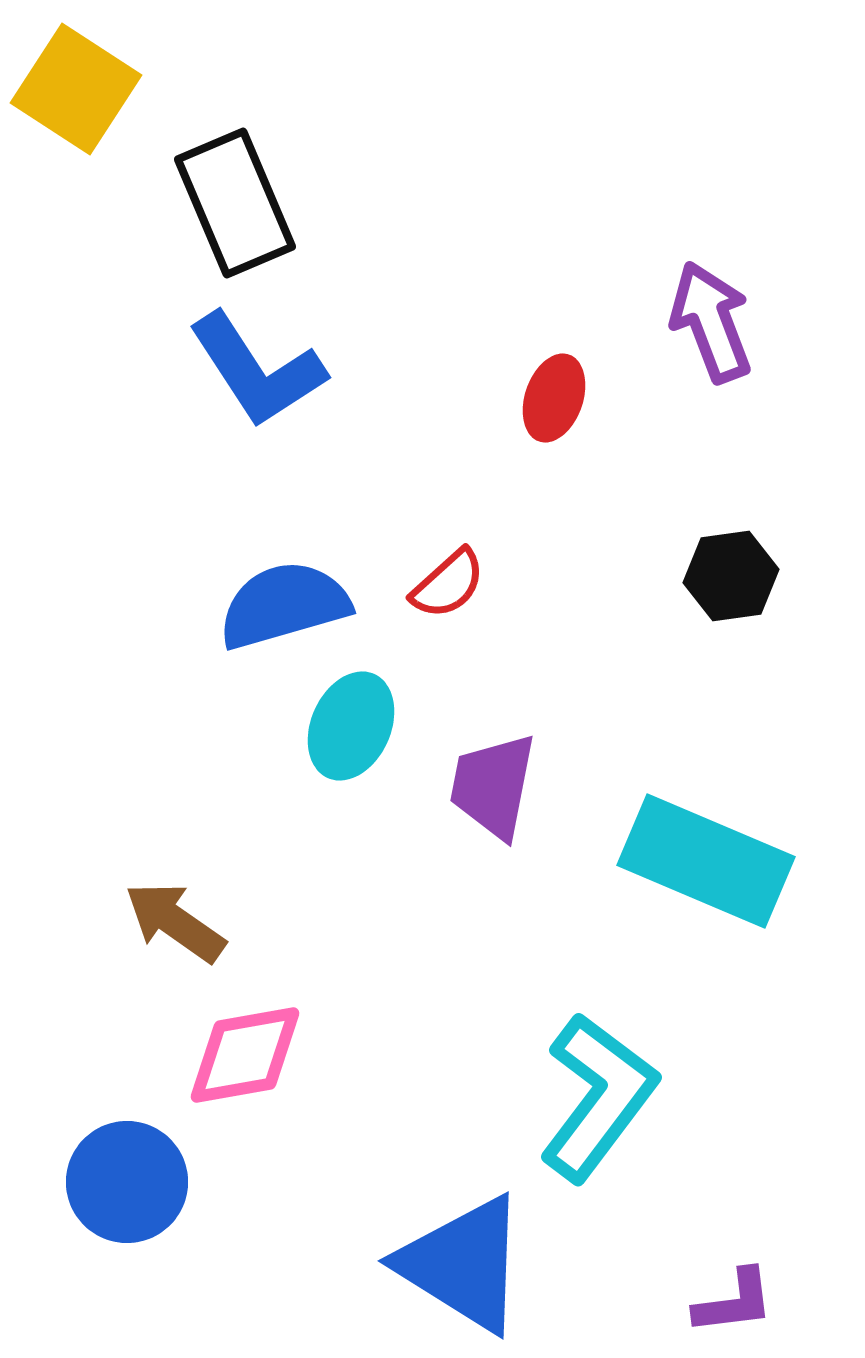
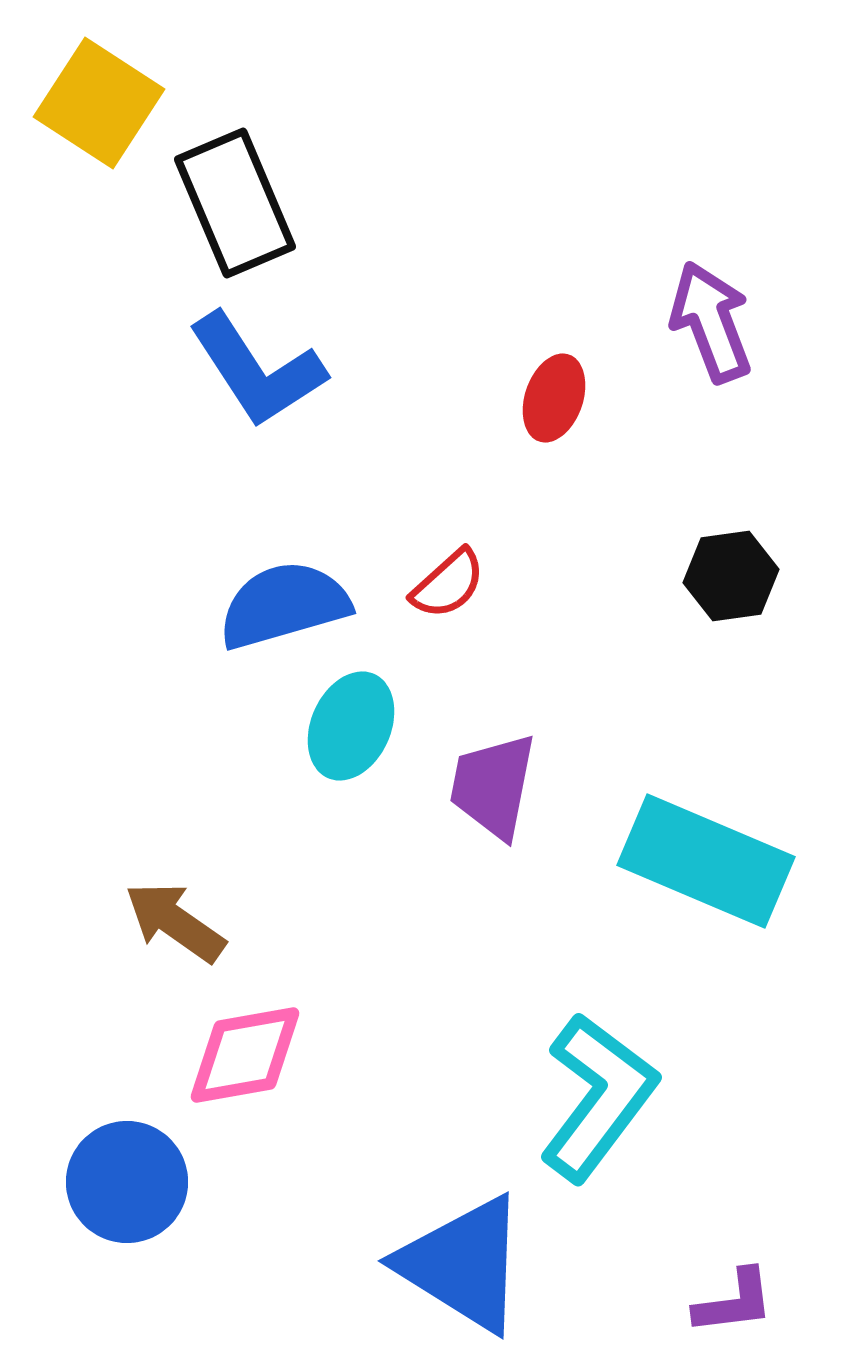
yellow square: moved 23 px right, 14 px down
